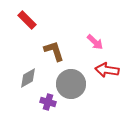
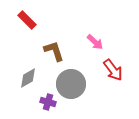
red arrow: moved 6 px right; rotated 135 degrees counterclockwise
